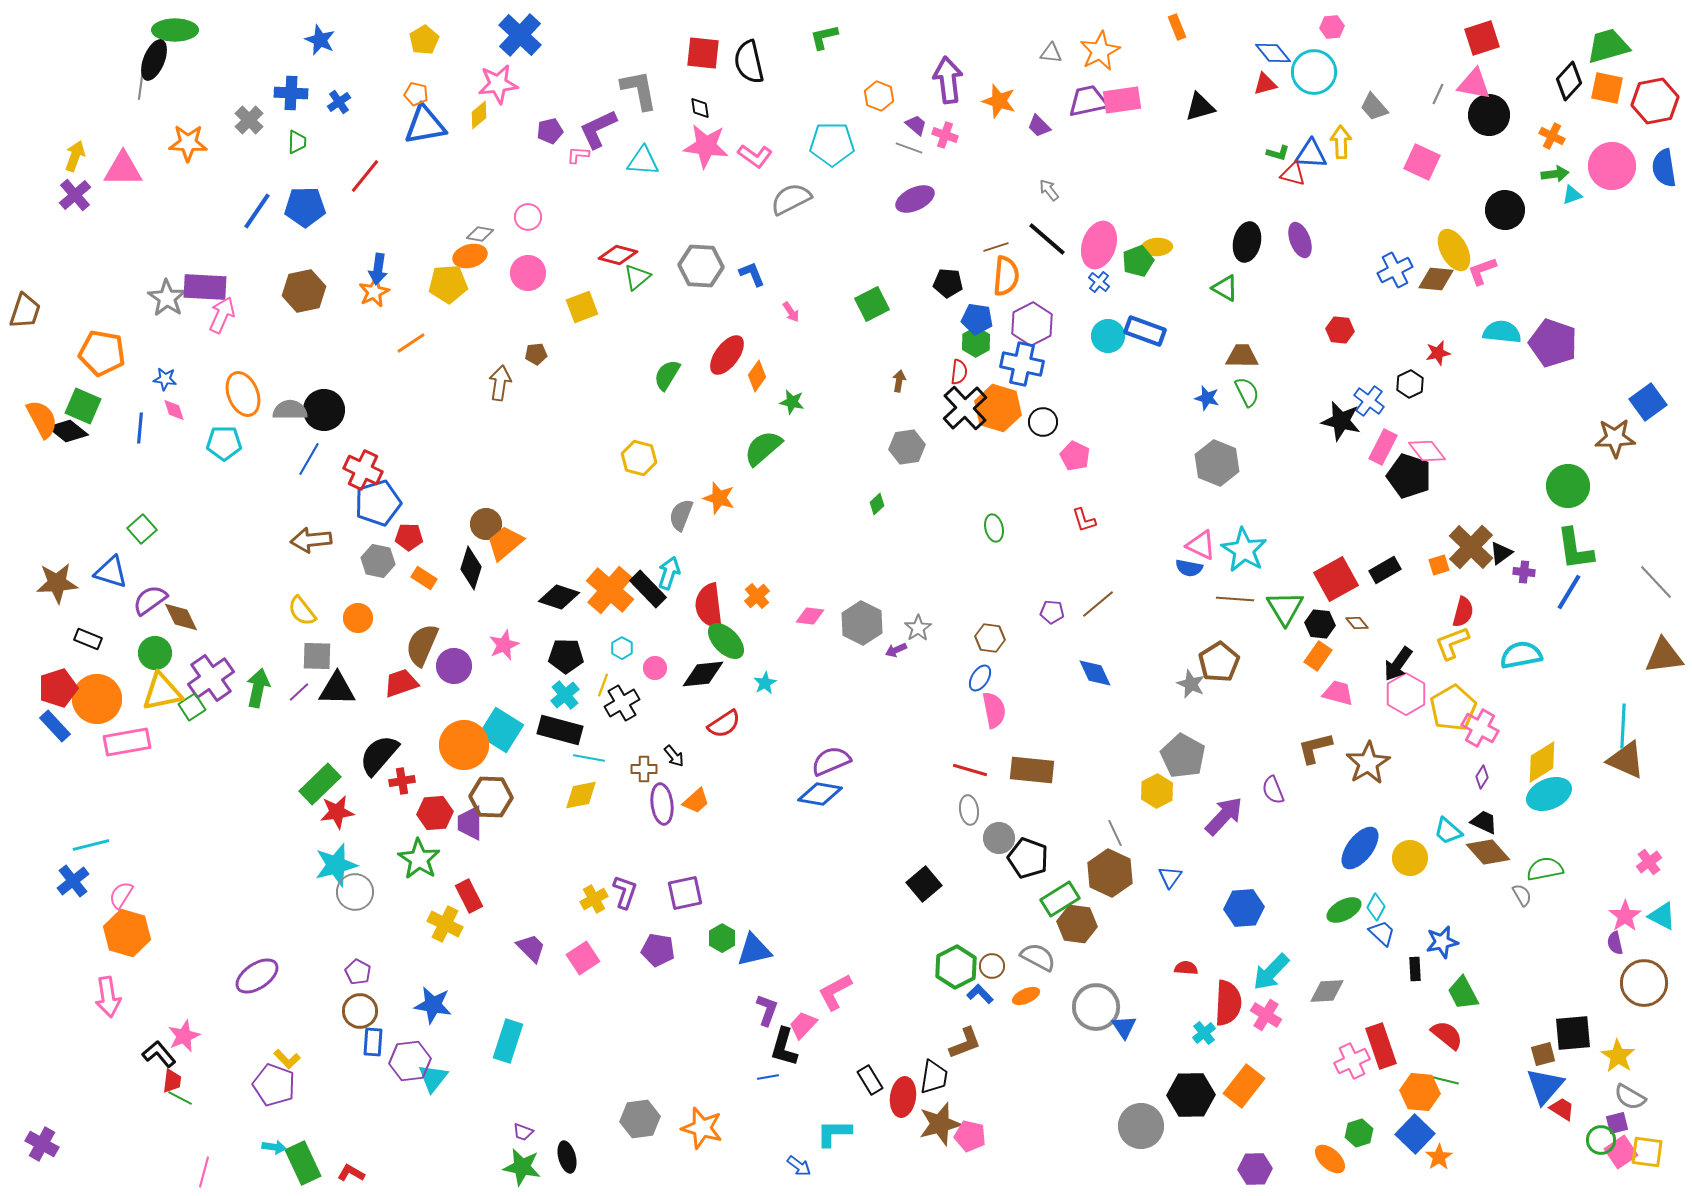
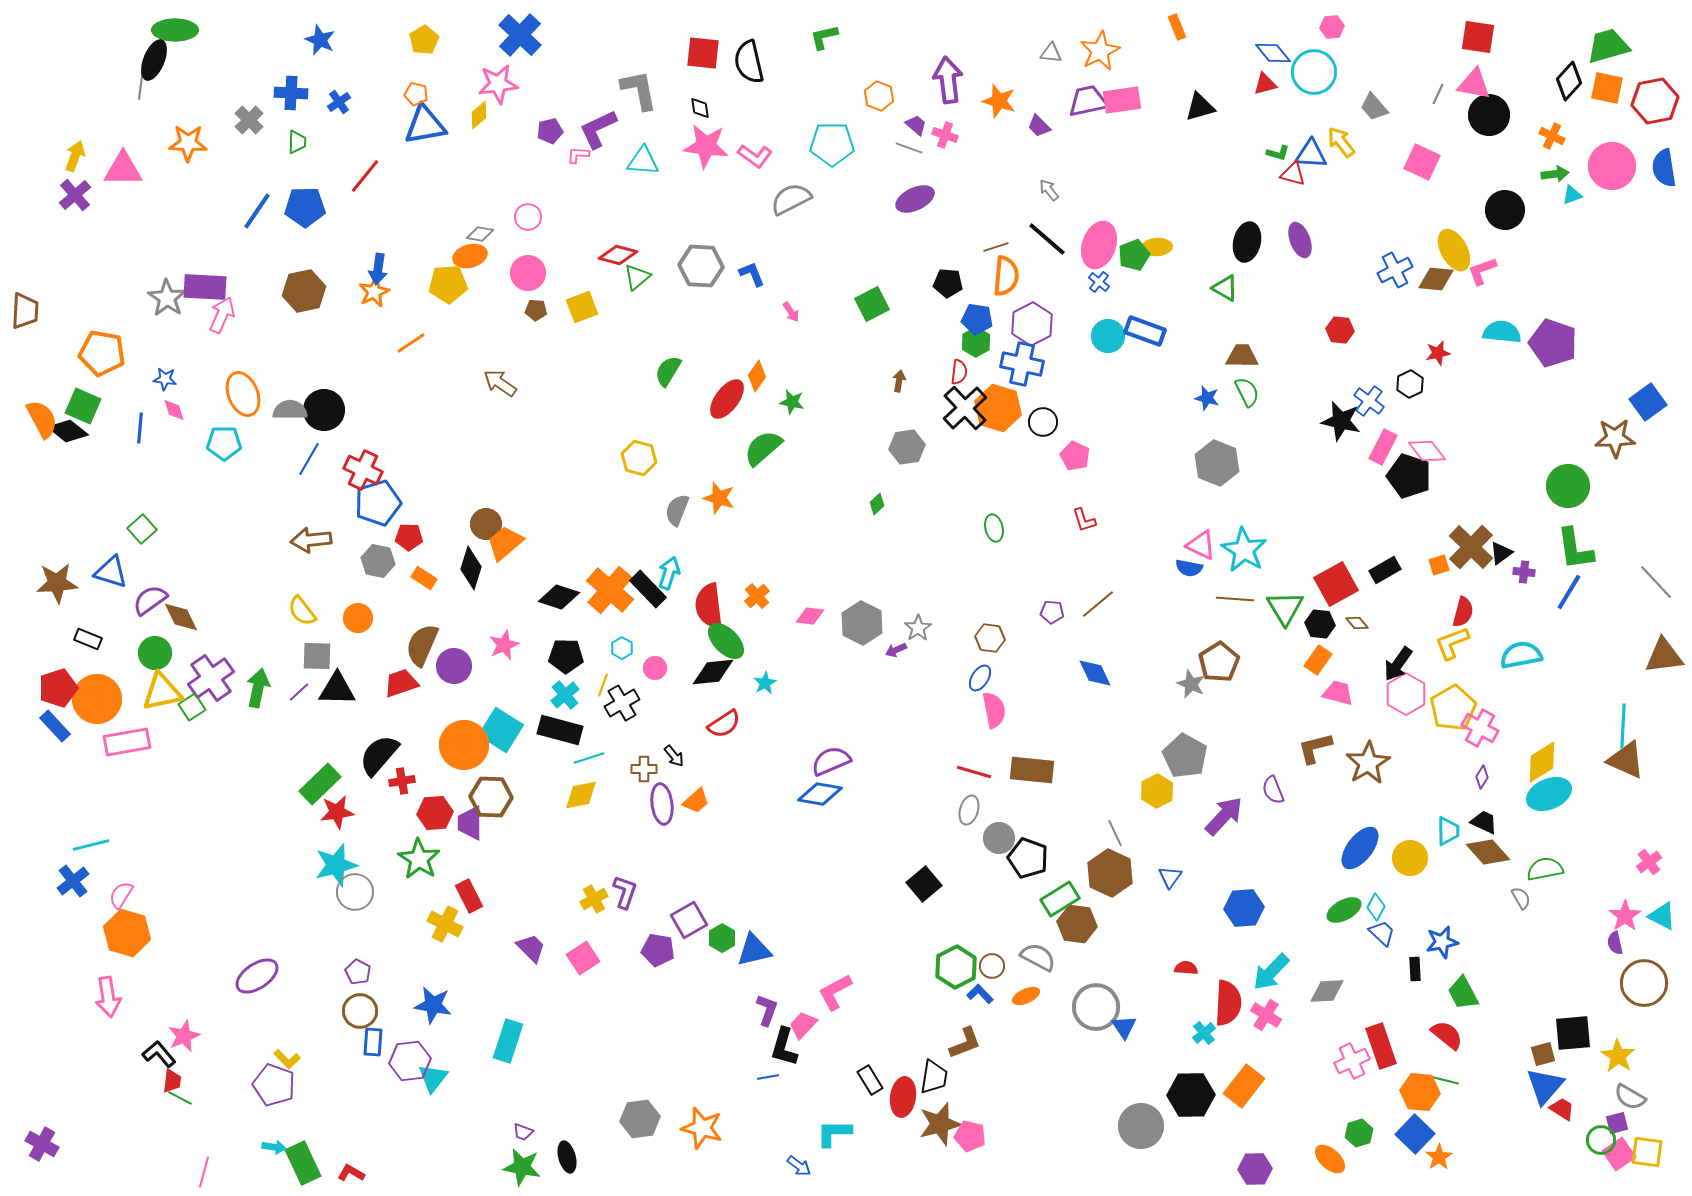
red square at (1482, 38): moved 4 px left, 1 px up; rotated 27 degrees clockwise
yellow arrow at (1341, 142): rotated 36 degrees counterclockwise
green pentagon at (1138, 261): moved 4 px left, 6 px up
brown trapezoid at (25, 311): rotated 15 degrees counterclockwise
brown pentagon at (536, 354): moved 44 px up; rotated 10 degrees clockwise
red ellipse at (727, 355): moved 44 px down
green semicircle at (667, 375): moved 1 px right, 4 px up
brown arrow at (500, 383): rotated 64 degrees counterclockwise
gray semicircle at (681, 515): moved 4 px left, 5 px up
red square at (1336, 579): moved 5 px down
orange rectangle at (1318, 656): moved 4 px down
black diamond at (703, 674): moved 10 px right, 2 px up
gray pentagon at (1183, 756): moved 2 px right
cyan line at (589, 758): rotated 28 degrees counterclockwise
red line at (970, 770): moved 4 px right, 2 px down
gray ellipse at (969, 810): rotated 24 degrees clockwise
cyan trapezoid at (1448, 831): rotated 132 degrees counterclockwise
purple square at (685, 893): moved 4 px right, 27 px down; rotated 18 degrees counterclockwise
gray semicircle at (1522, 895): moved 1 px left, 3 px down
pink square at (1621, 1152): moved 2 px left, 2 px down
